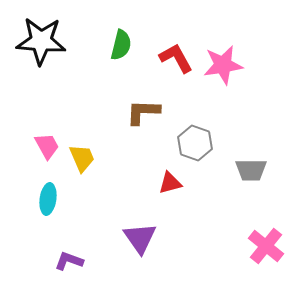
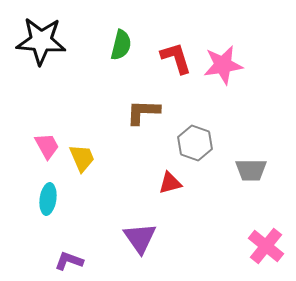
red L-shape: rotated 12 degrees clockwise
